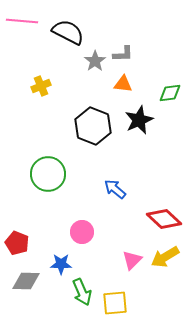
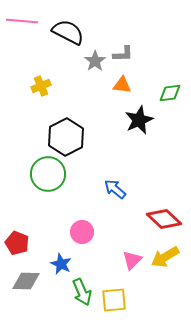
orange triangle: moved 1 px left, 1 px down
black hexagon: moved 27 px left, 11 px down; rotated 12 degrees clockwise
blue star: rotated 25 degrees clockwise
yellow square: moved 1 px left, 3 px up
